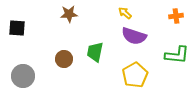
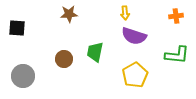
yellow arrow: rotated 136 degrees counterclockwise
